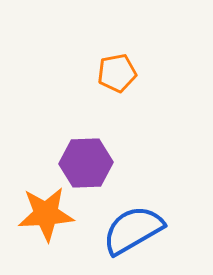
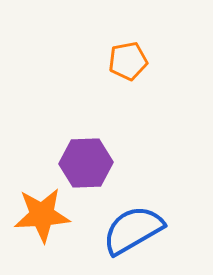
orange pentagon: moved 11 px right, 12 px up
orange star: moved 4 px left, 1 px down
